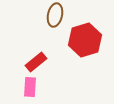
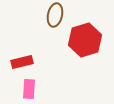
red rectangle: moved 14 px left; rotated 25 degrees clockwise
pink rectangle: moved 1 px left, 2 px down
